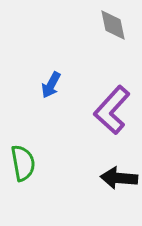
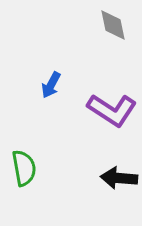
purple L-shape: rotated 99 degrees counterclockwise
green semicircle: moved 1 px right, 5 px down
